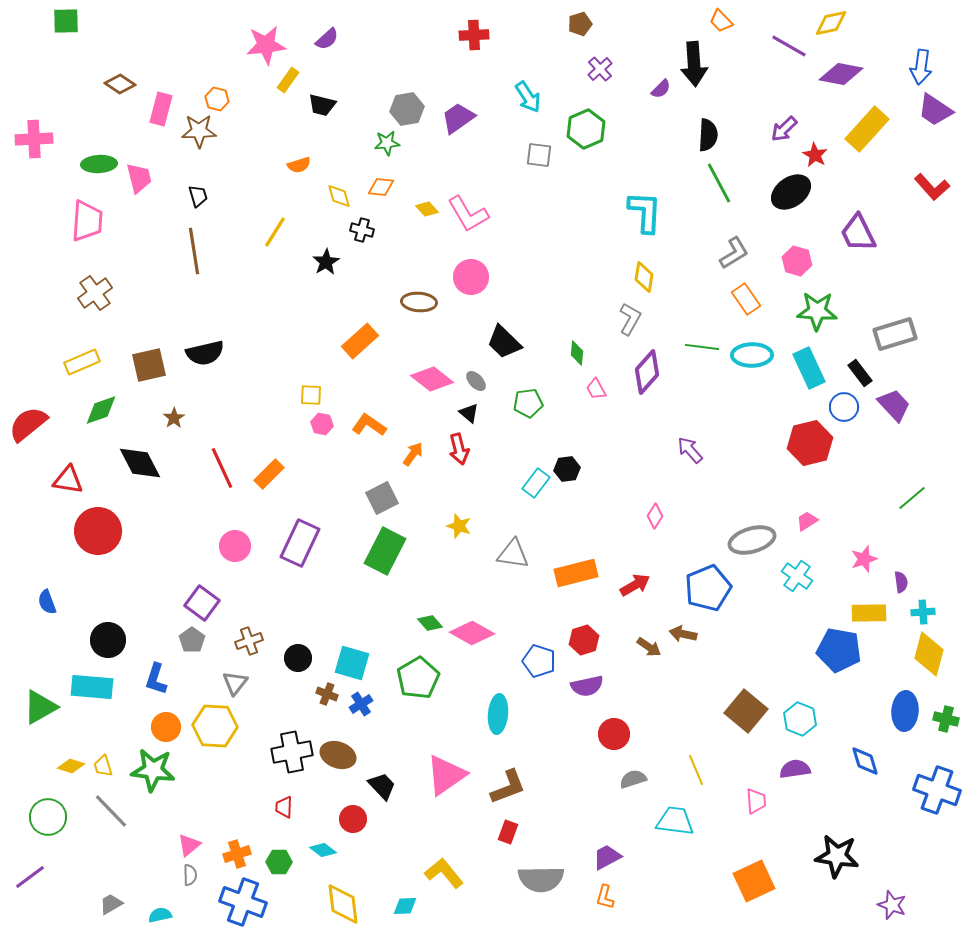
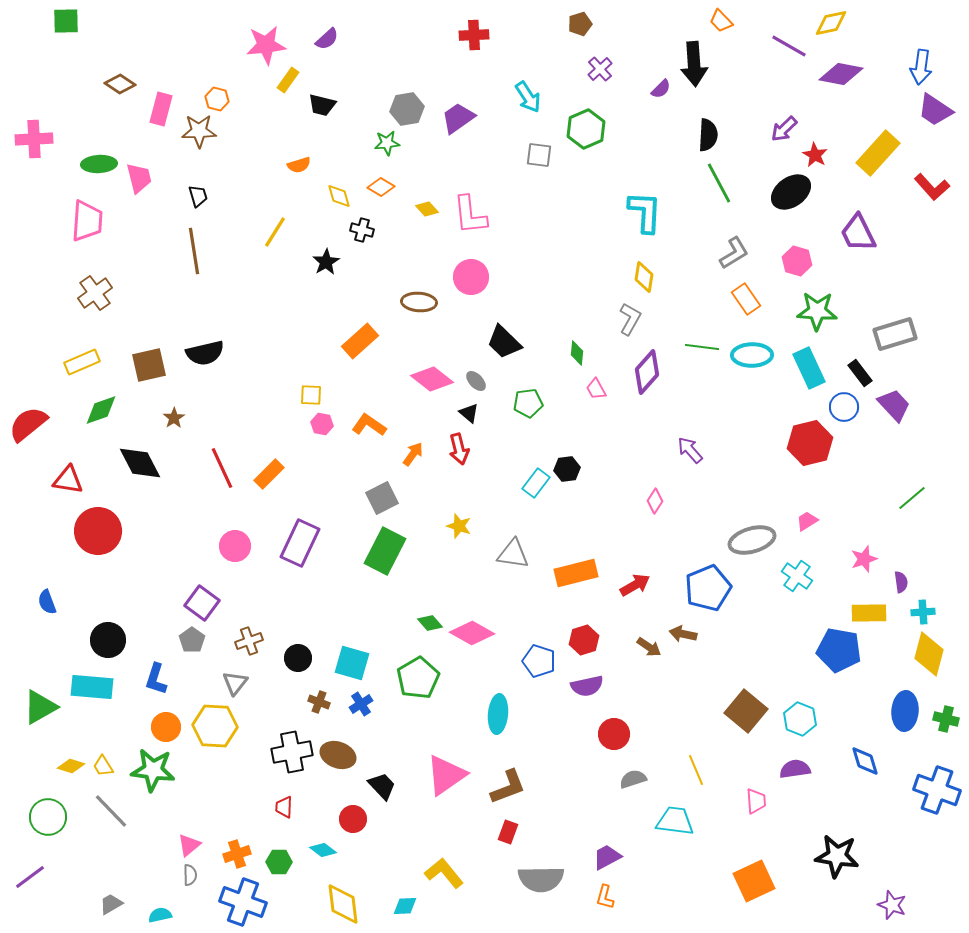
yellow rectangle at (867, 129): moved 11 px right, 24 px down
orange diamond at (381, 187): rotated 24 degrees clockwise
pink L-shape at (468, 214): moved 2 px right, 1 px down; rotated 24 degrees clockwise
pink diamond at (655, 516): moved 15 px up
brown cross at (327, 694): moved 8 px left, 8 px down
yellow trapezoid at (103, 766): rotated 15 degrees counterclockwise
